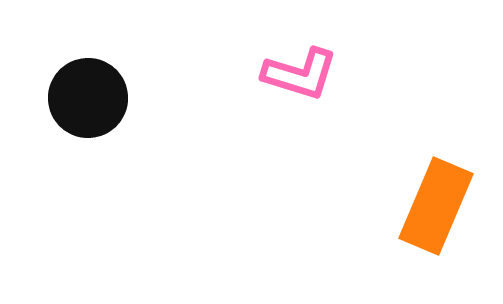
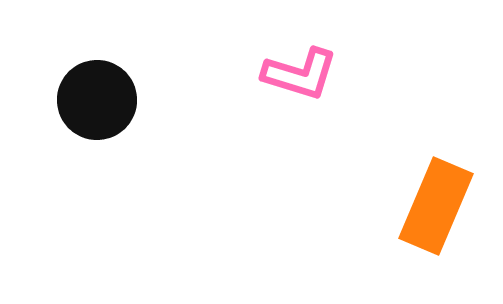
black circle: moved 9 px right, 2 px down
